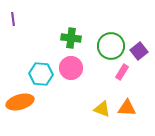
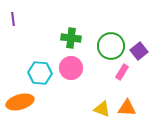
cyan hexagon: moved 1 px left, 1 px up
